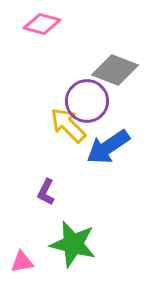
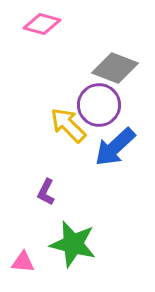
gray diamond: moved 2 px up
purple circle: moved 12 px right, 4 px down
blue arrow: moved 7 px right; rotated 9 degrees counterclockwise
pink triangle: moved 1 px right; rotated 15 degrees clockwise
